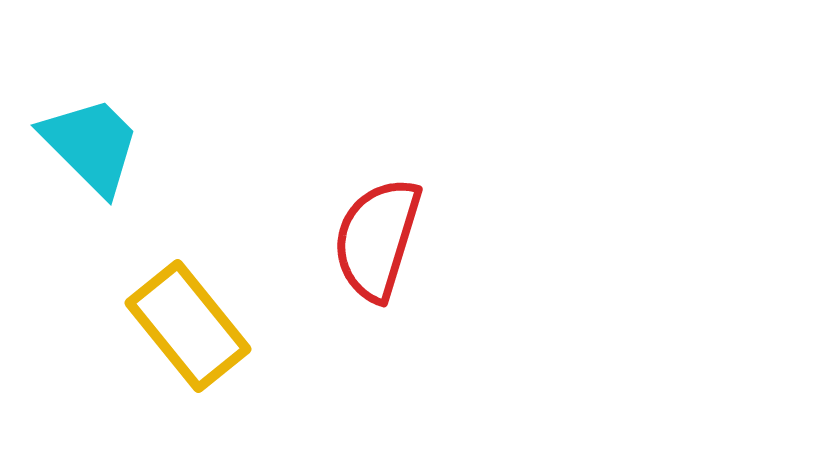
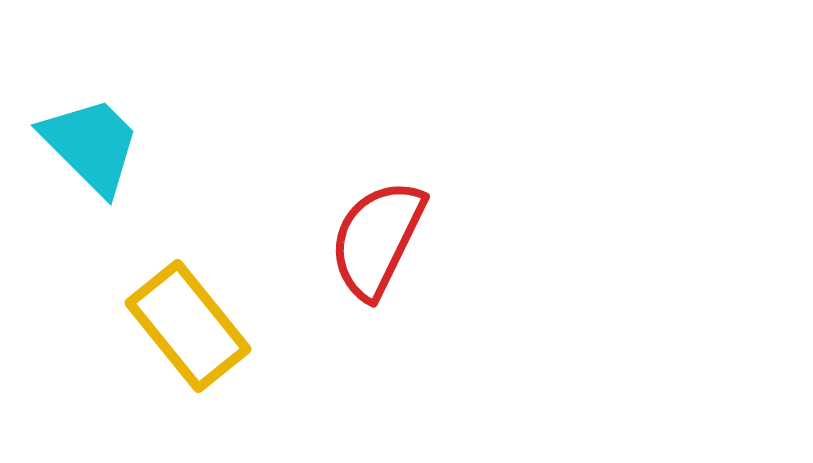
red semicircle: rotated 9 degrees clockwise
